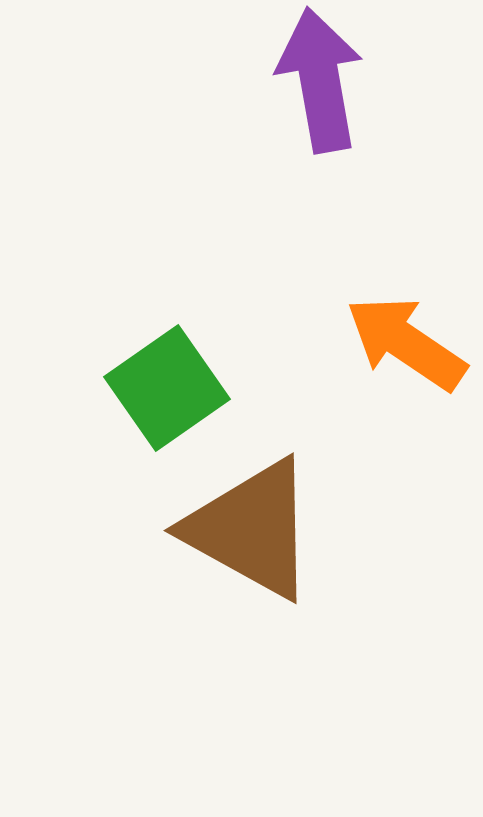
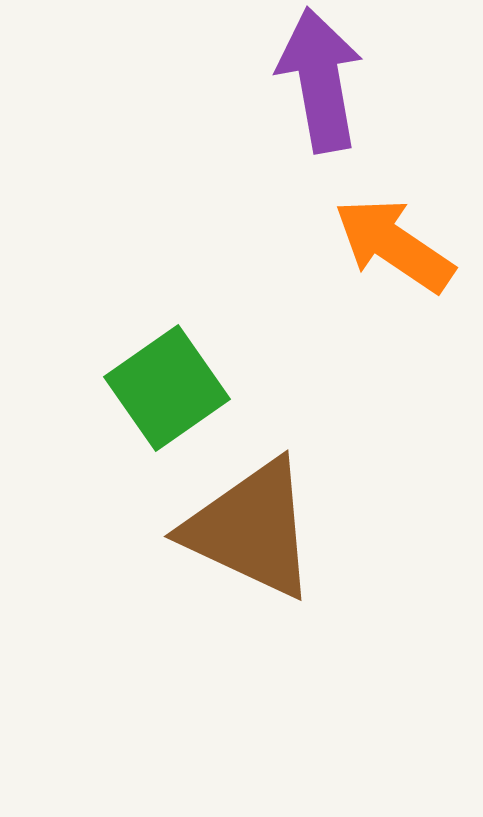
orange arrow: moved 12 px left, 98 px up
brown triangle: rotated 4 degrees counterclockwise
